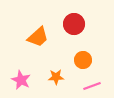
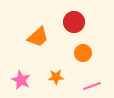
red circle: moved 2 px up
orange circle: moved 7 px up
